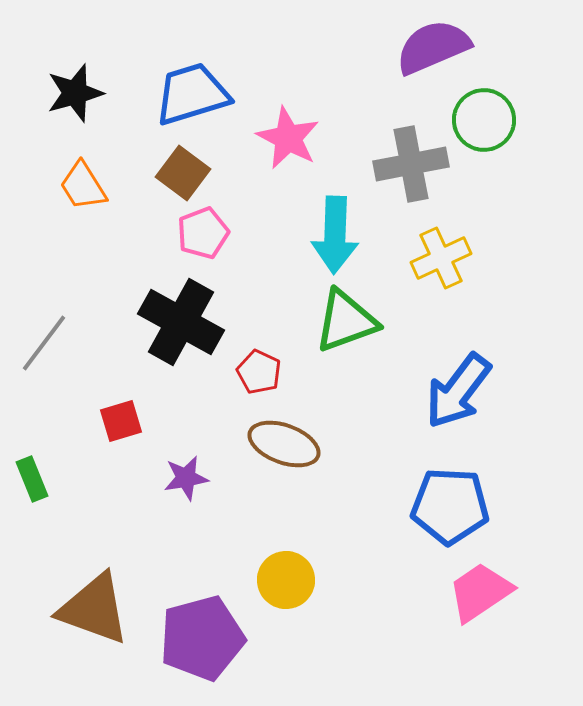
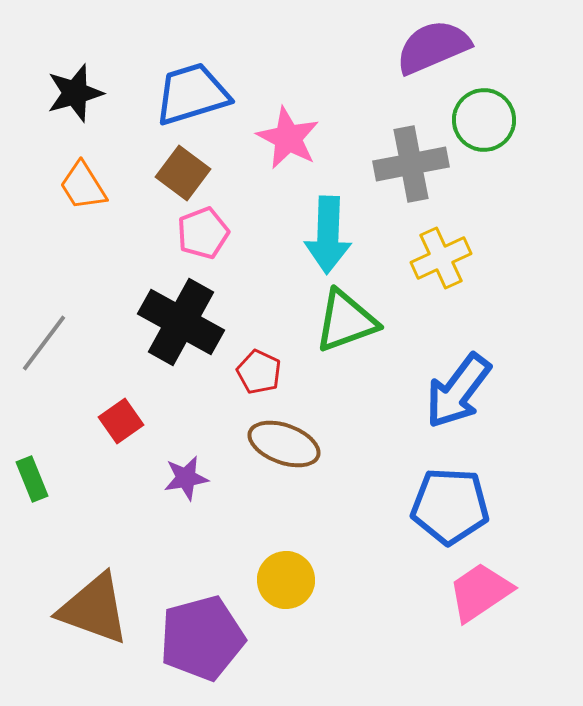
cyan arrow: moved 7 px left
red square: rotated 18 degrees counterclockwise
